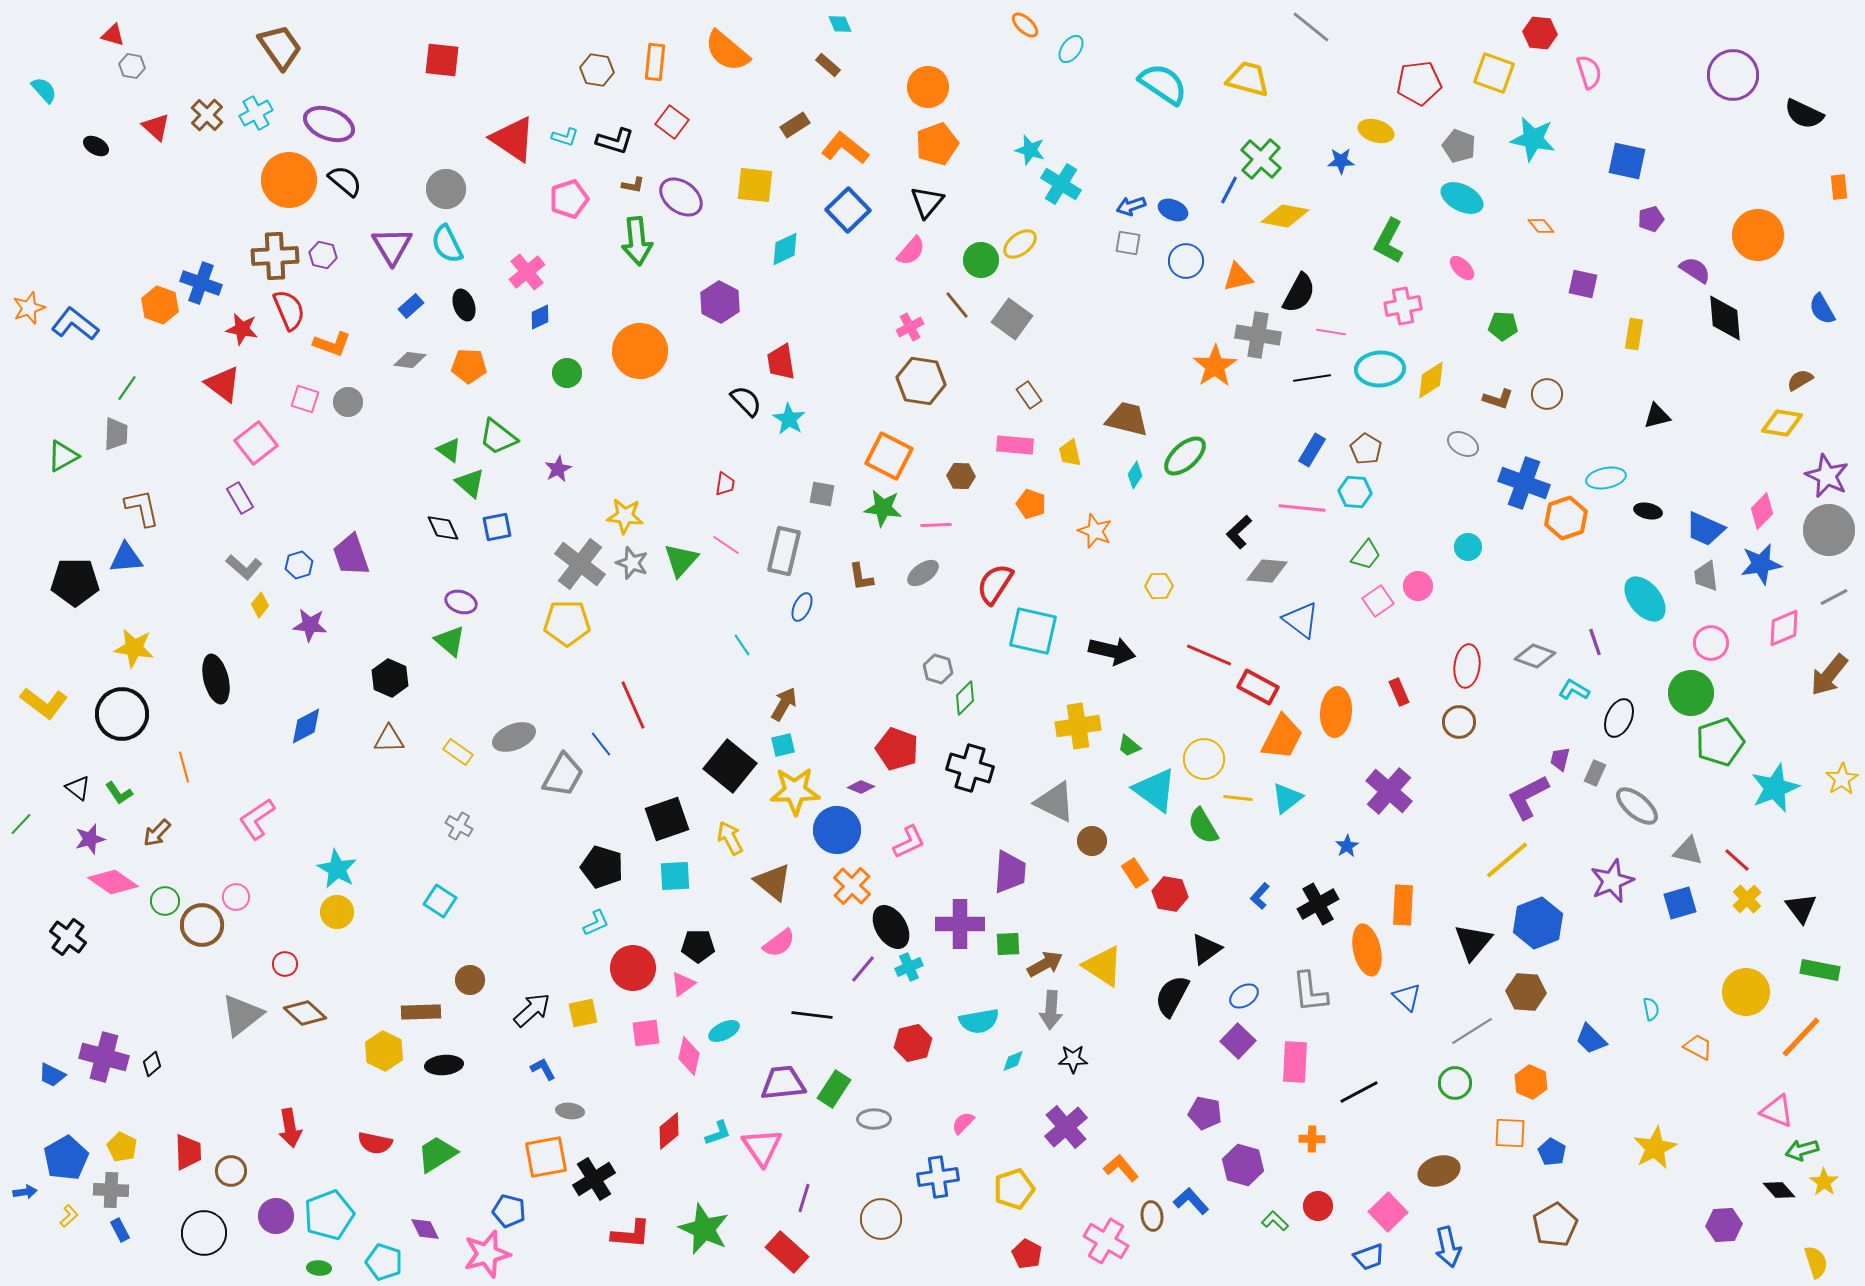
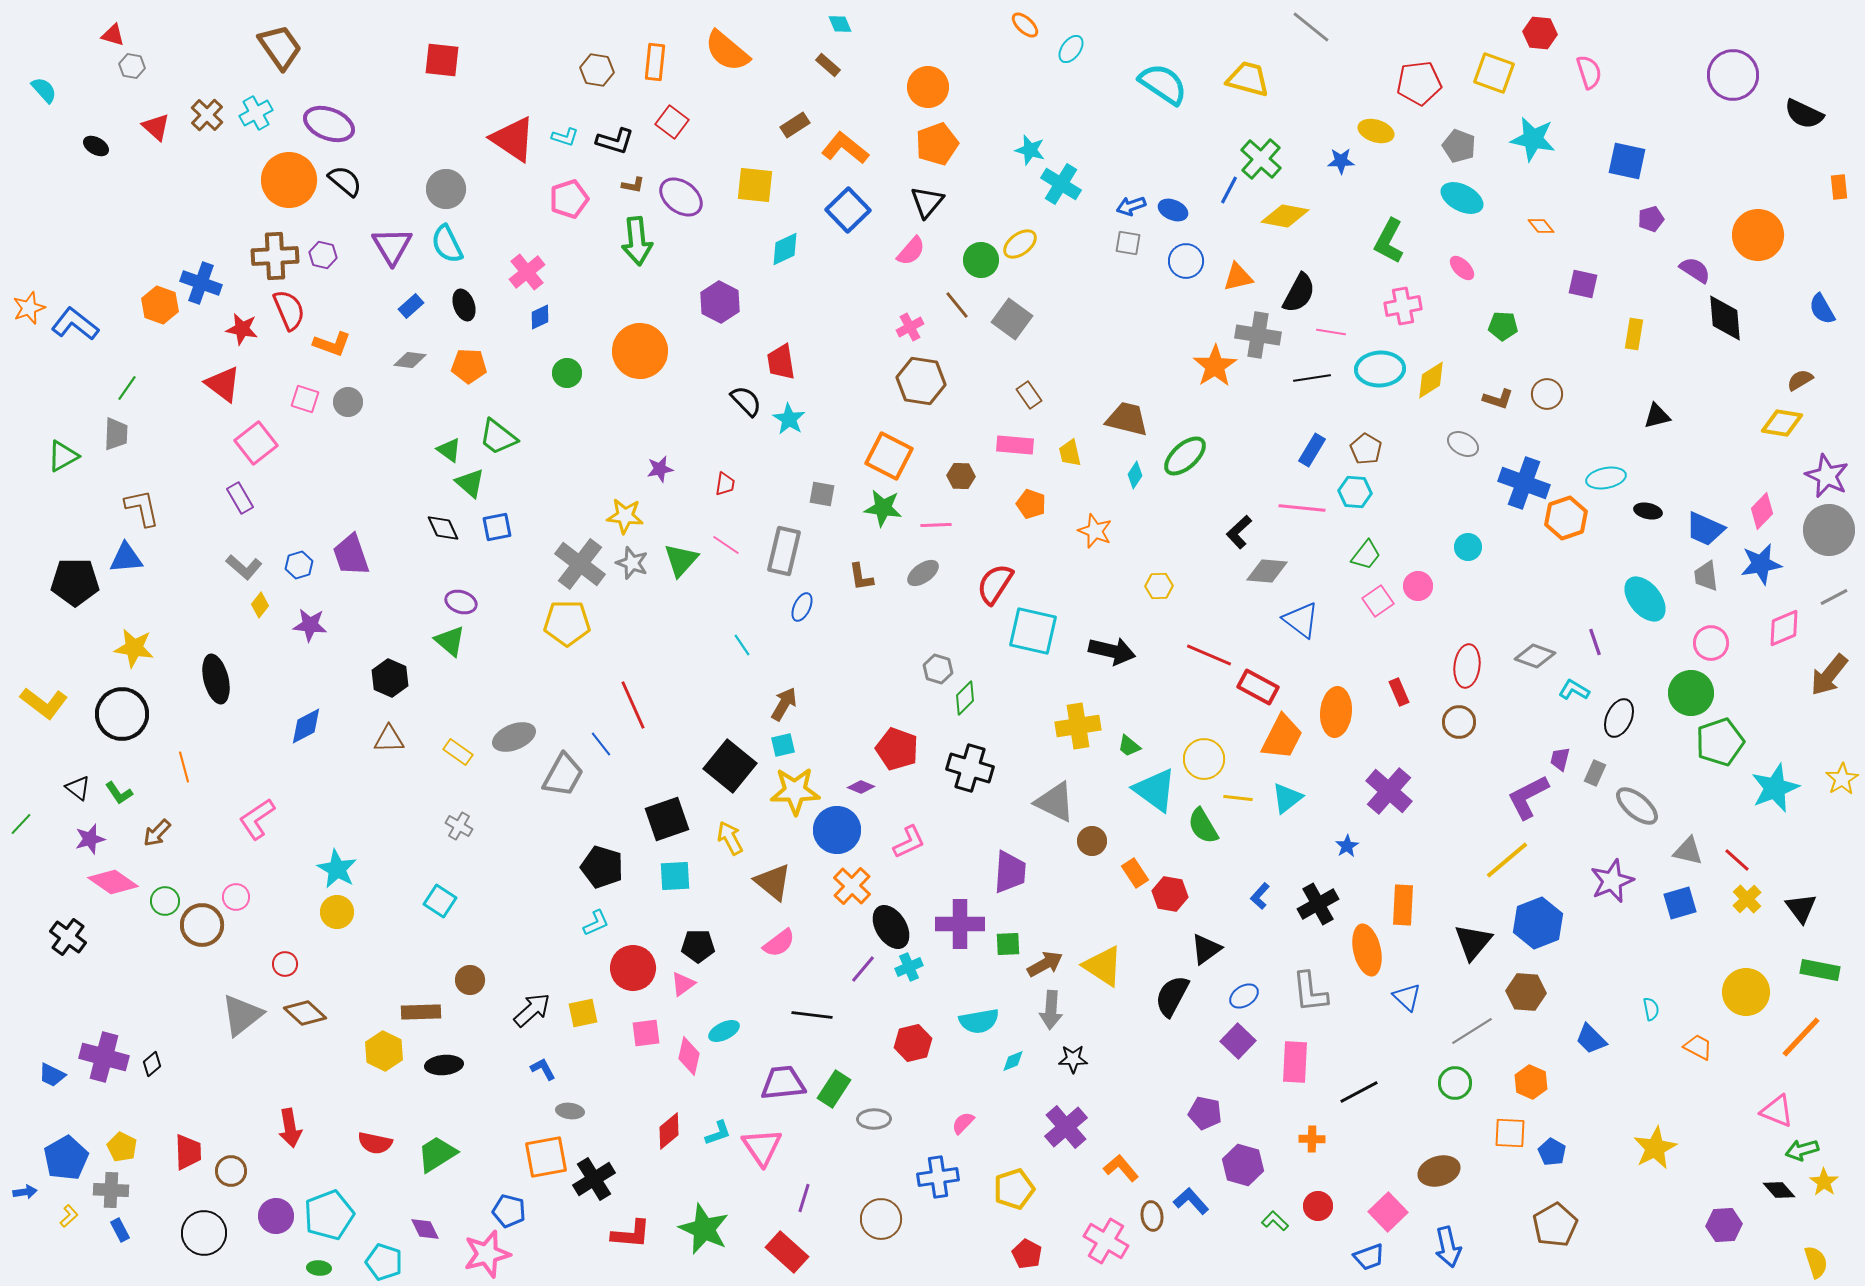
purple star at (558, 469): moved 102 px right; rotated 16 degrees clockwise
